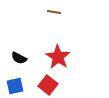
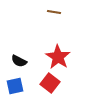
black semicircle: moved 3 px down
red square: moved 2 px right, 2 px up
